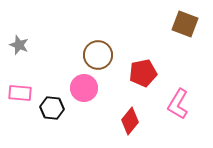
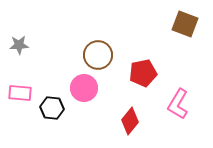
gray star: rotated 24 degrees counterclockwise
